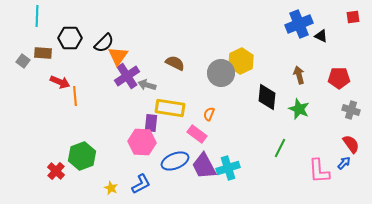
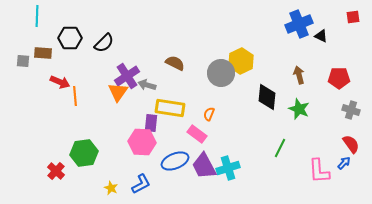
orange triangle: moved 36 px down
gray square: rotated 32 degrees counterclockwise
green hexagon: moved 2 px right, 3 px up; rotated 12 degrees clockwise
